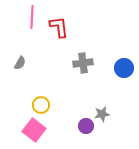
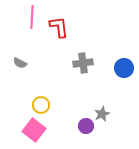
gray semicircle: rotated 88 degrees clockwise
gray star: rotated 14 degrees counterclockwise
